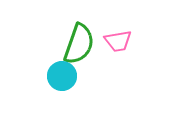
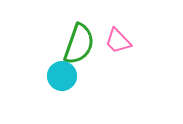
pink trapezoid: rotated 56 degrees clockwise
